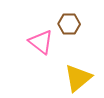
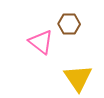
yellow triangle: rotated 24 degrees counterclockwise
